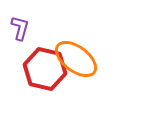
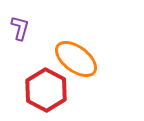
red hexagon: moved 1 px right, 21 px down; rotated 15 degrees clockwise
